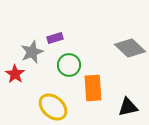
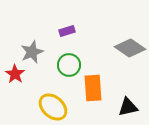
purple rectangle: moved 12 px right, 7 px up
gray diamond: rotated 8 degrees counterclockwise
